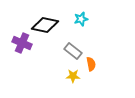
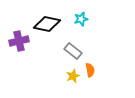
black diamond: moved 2 px right, 1 px up
purple cross: moved 3 px left, 2 px up; rotated 36 degrees counterclockwise
orange semicircle: moved 1 px left, 6 px down
yellow star: rotated 24 degrees counterclockwise
